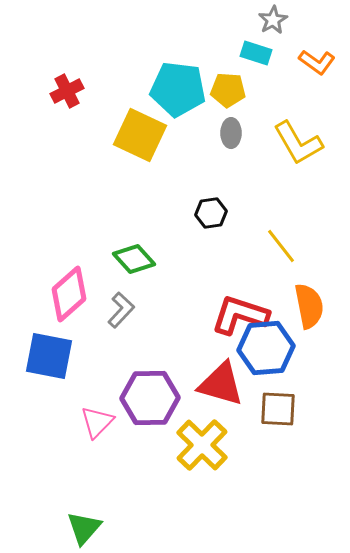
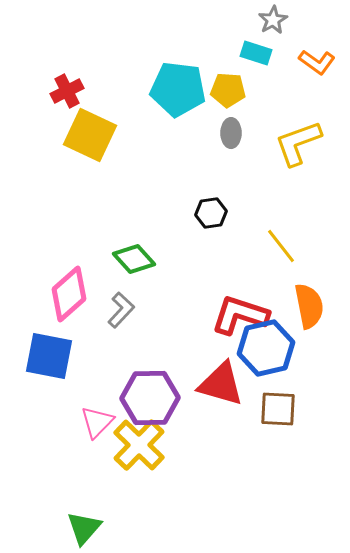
yellow square: moved 50 px left
yellow L-shape: rotated 100 degrees clockwise
blue hexagon: rotated 8 degrees counterclockwise
yellow cross: moved 63 px left
